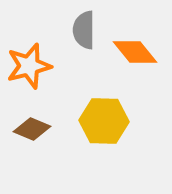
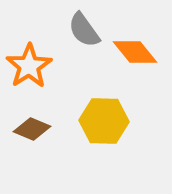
gray semicircle: rotated 36 degrees counterclockwise
orange star: rotated 18 degrees counterclockwise
